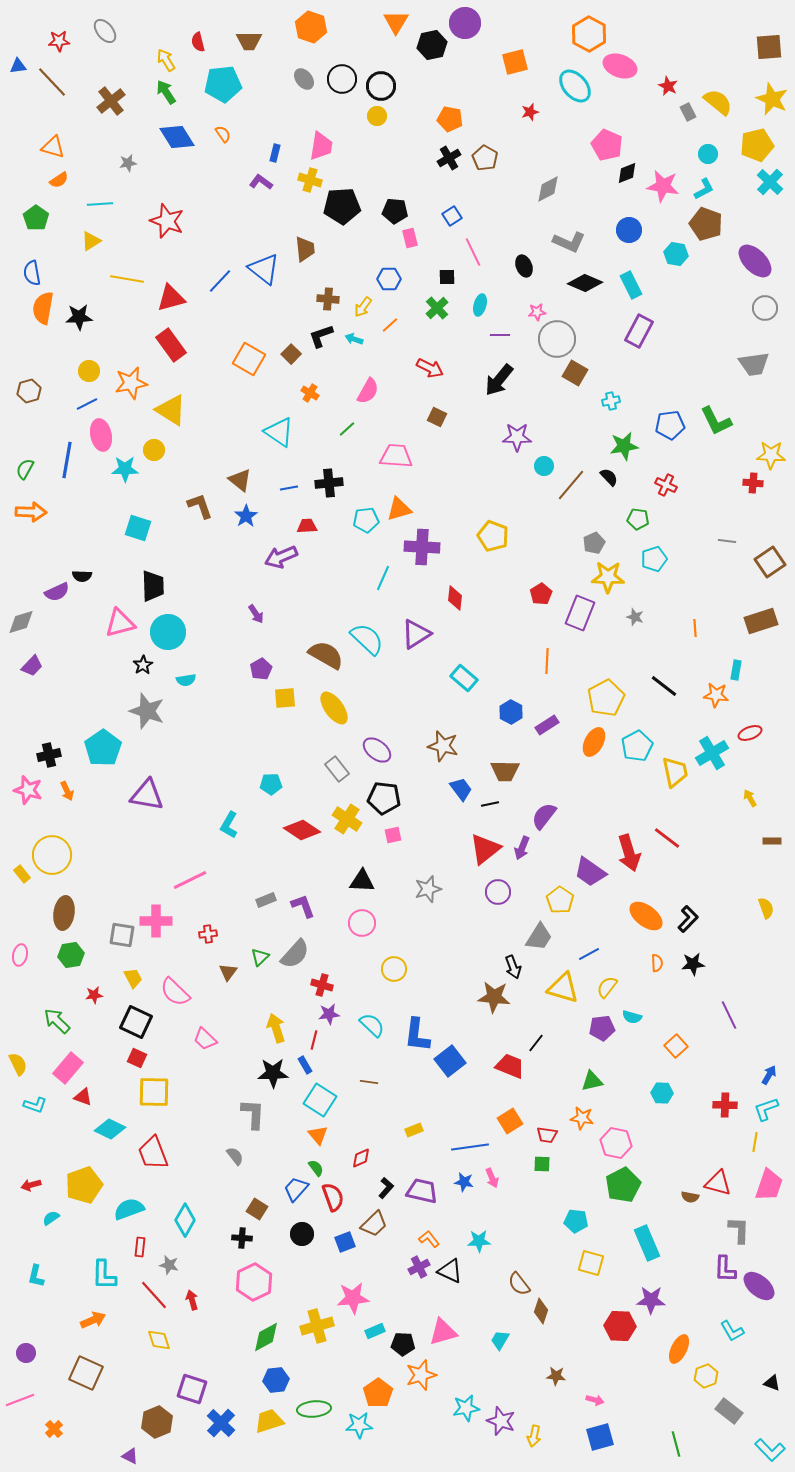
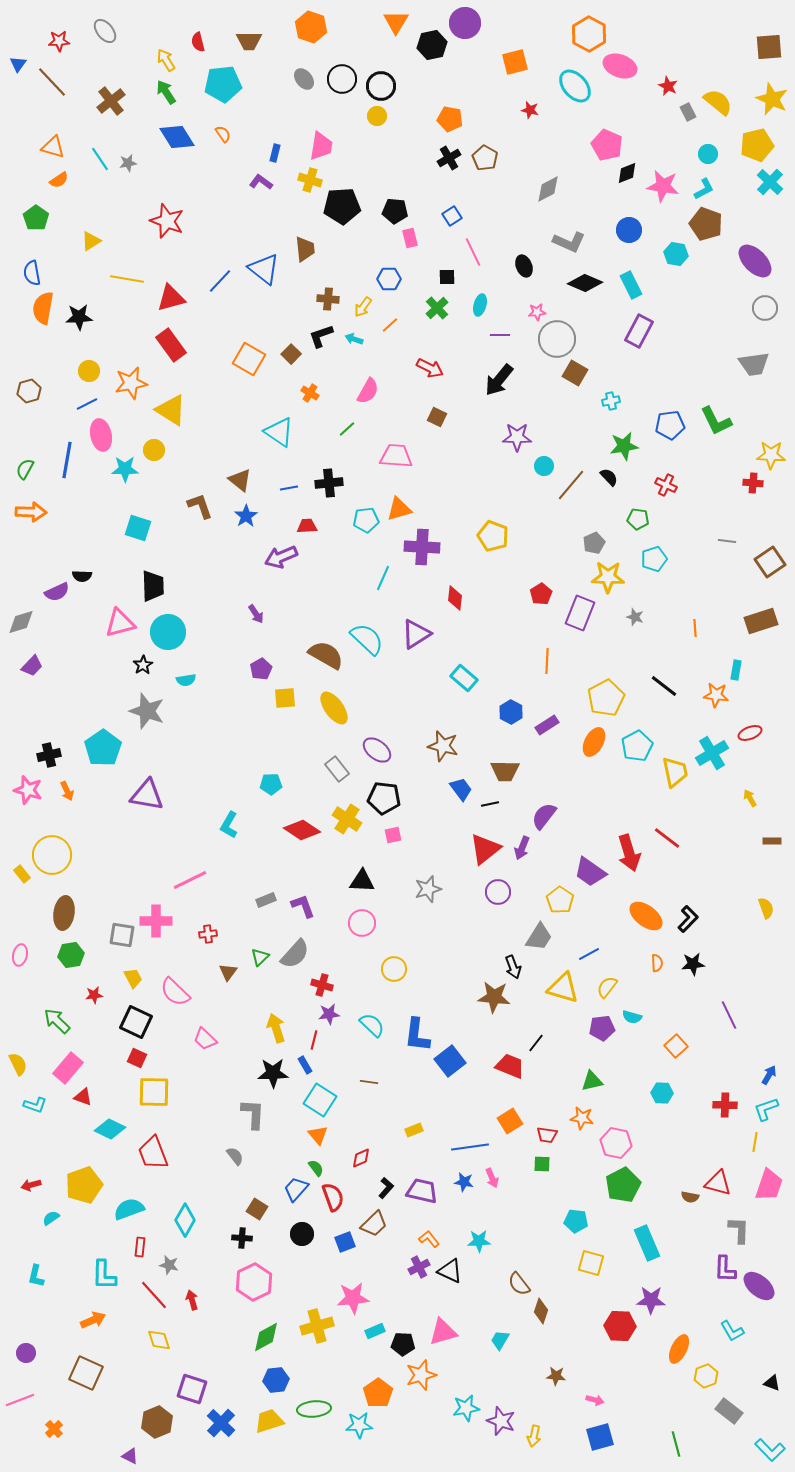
blue triangle at (18, 66): moved 2 px up; rotated 48 degrees counterclockwise
red star at (530, 112): moved 2 px up; rotated 30 degrees clockwise
cyan line at (100, 204): moved 45 px up; rotated 60 degrees clockwise
